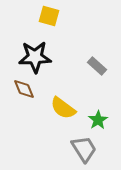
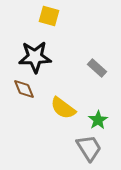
gray rectangle: moved 2 px down
gray trapezoid: moved 5 px right, 1 px up
